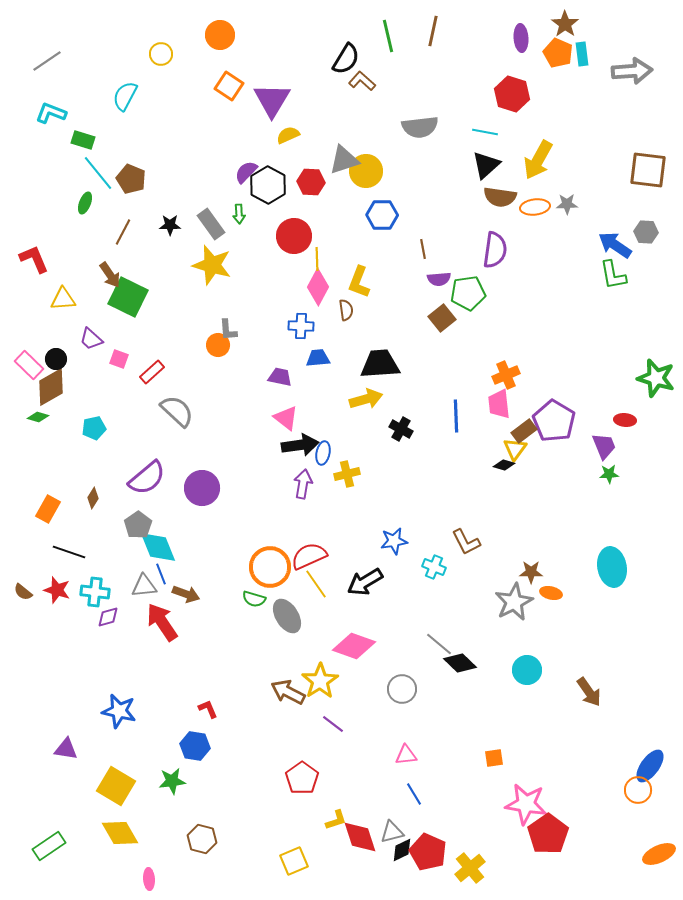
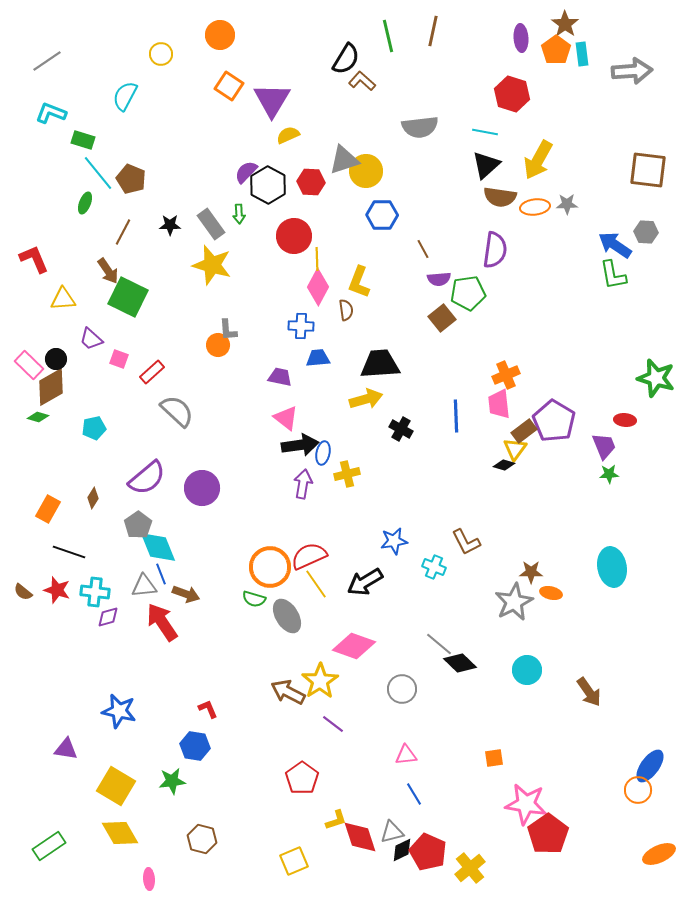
orange pentagon at (558, 53): moved 2 px left, 3 px up; rotated 12 degrees clockwise
brown line at (423, 249): rotated 18 degrees counterclockwise
brown arrow at (110, 275): moved 2 px left, 4 px up
